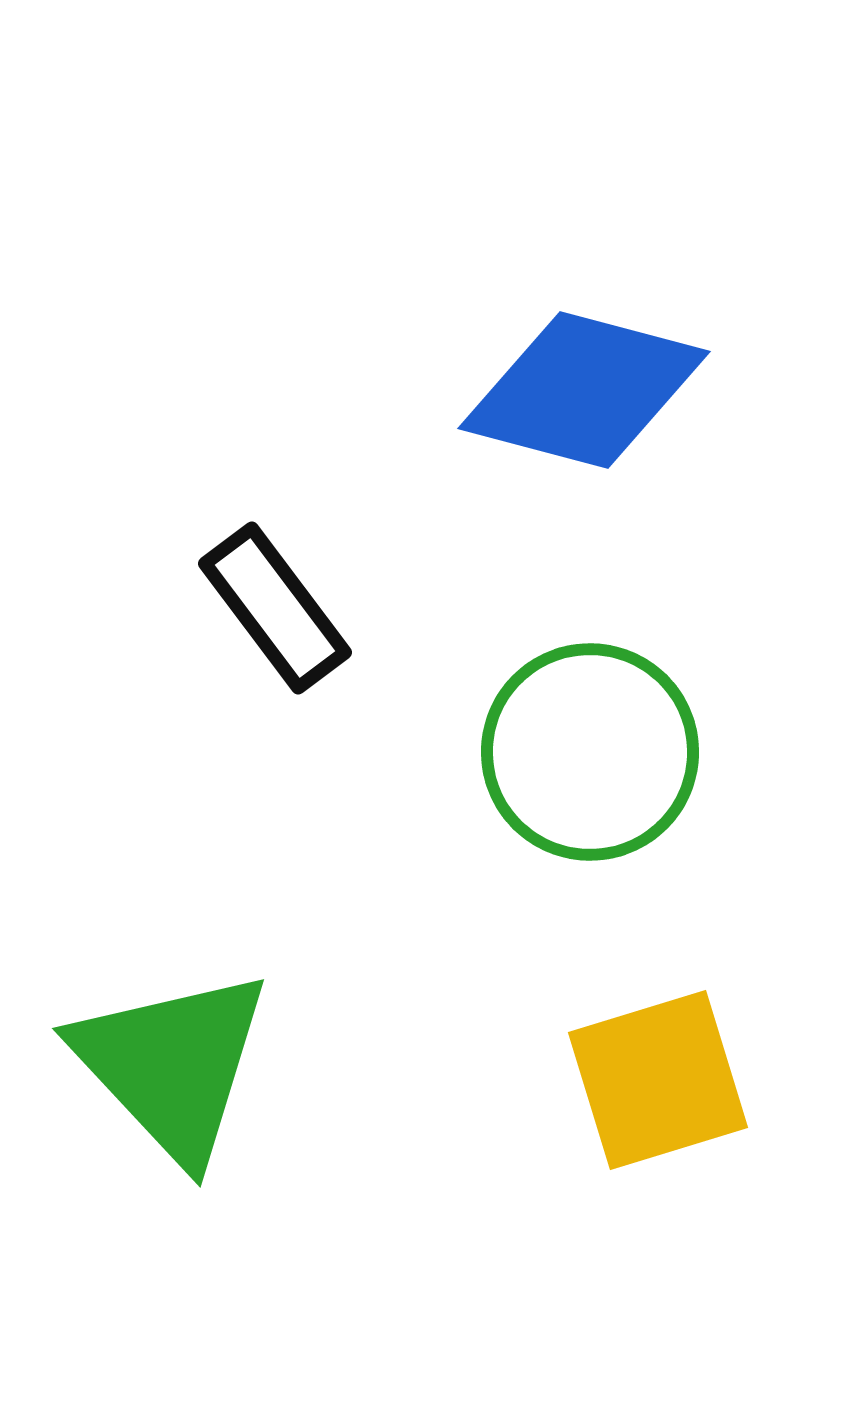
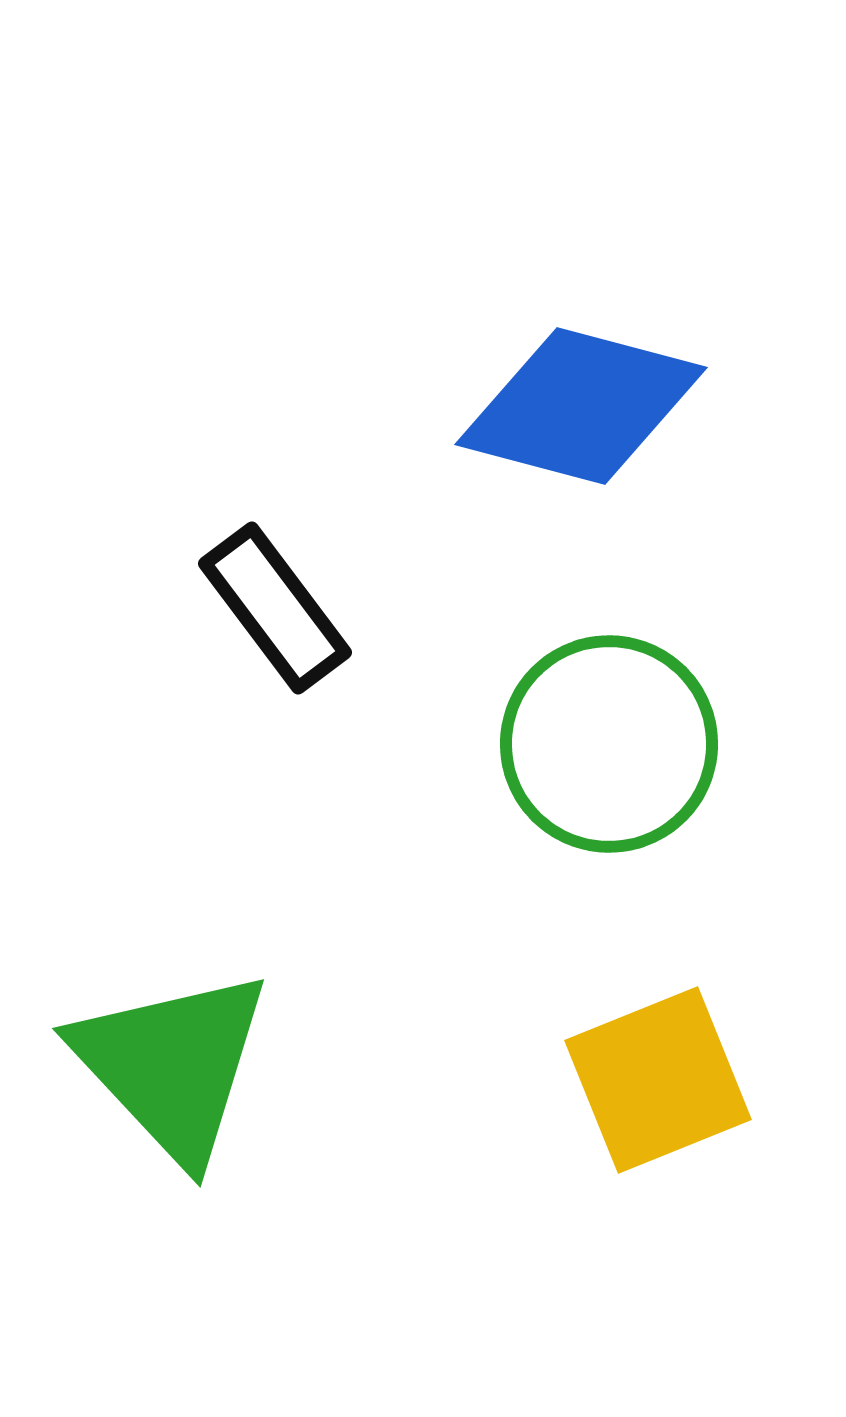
blue diamond: moved 3 px left, 16 px down
green circle: moved 19 px right, 8 px up
yellow square: rotated 5 degrees counterclockwise
